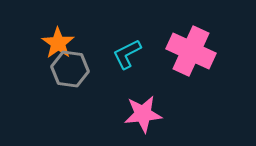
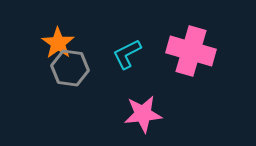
pink cross: rotated 9 degrees counterclockwise
gray hexagon: moved 1 px up
